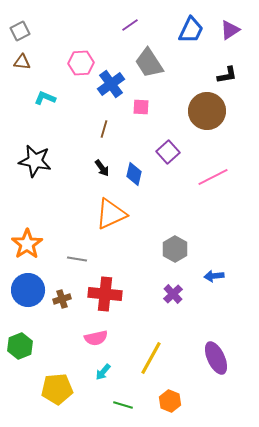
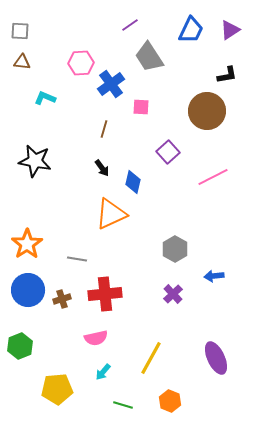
gray square: rotated 30 degrees clockwise
gray trapezoid: moved 6 px up
blue diamond: moved 1 px left, 8 px down
red cross: rotated 12 degrees counterclockwise
